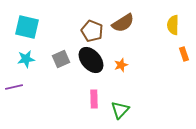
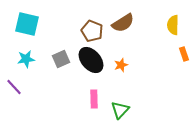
cyan square: moved 3 px up
purple line: rotated 60 degrees clockwise
